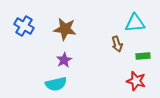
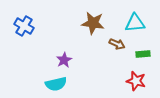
brown star: moved 28 px right, 6 px up
brown arrow: rotated 49 degrees counterclockwise
green rectangle: moved 2 px up
